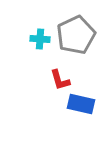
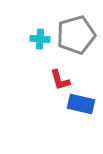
gray pentagon: rotated 9 degrees clockwise
